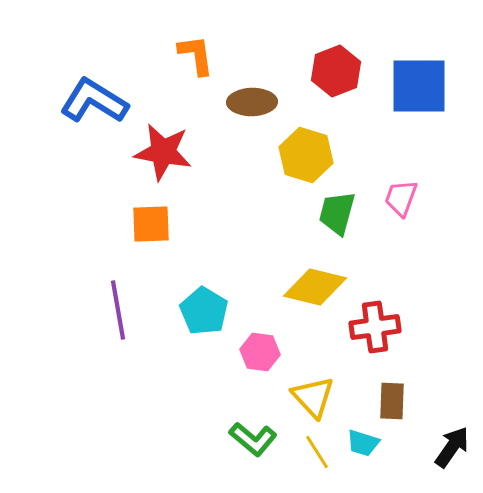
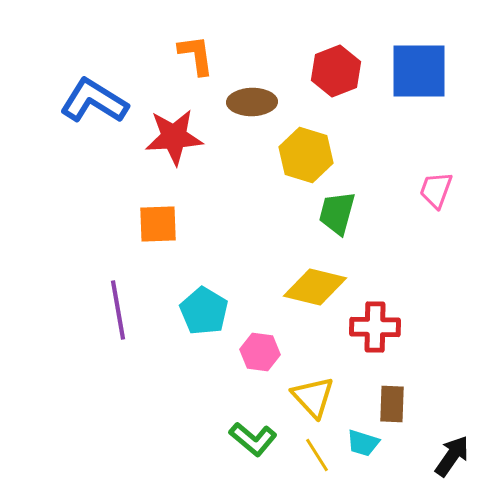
blue square: moved 15 px up
red star: moved 11 px right, 15 px up; rotated 14 degrees counterclockwise
pink trapezoid: moved 35 px right, 8 px up
orange square: moved 7 px right
red cross: rotated 9 degrees clockwise
brown rectangle: moved 3 px down
black arrow: moved 9 px down
yellow line: moved 3 px down
